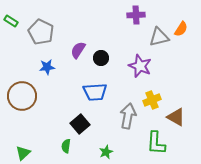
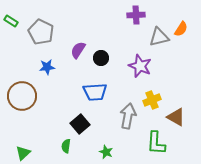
green star: rotated 24 degrees counterclockwise
